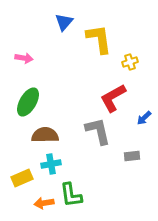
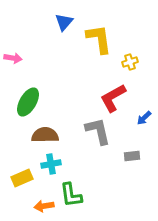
pink arrow: moved 11 px left
orange arrow: moved 3 px down
